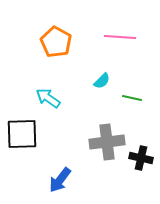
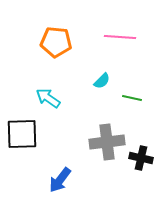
orange pentagon: rotated 24 degrees counterclockwise
